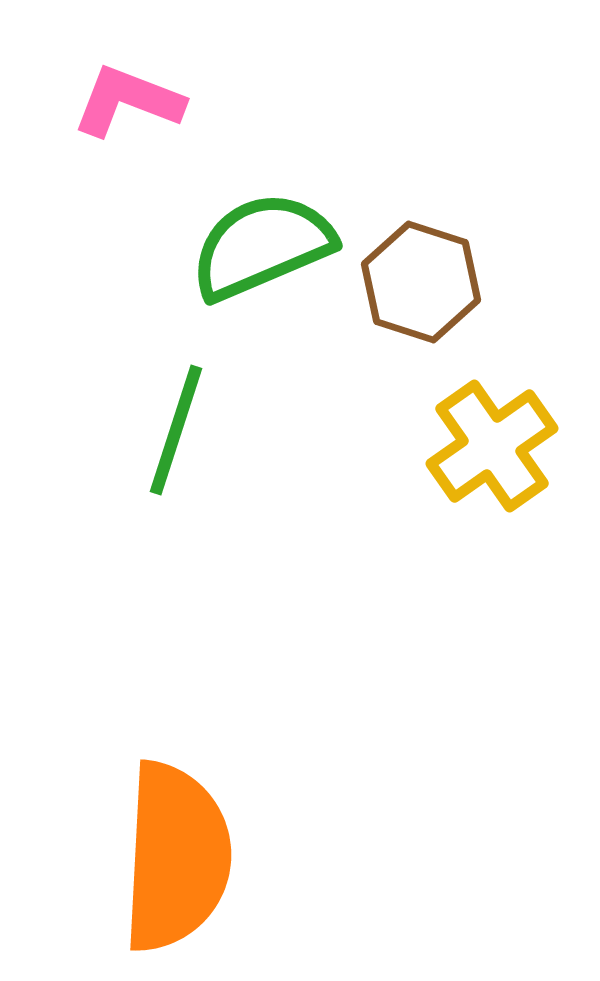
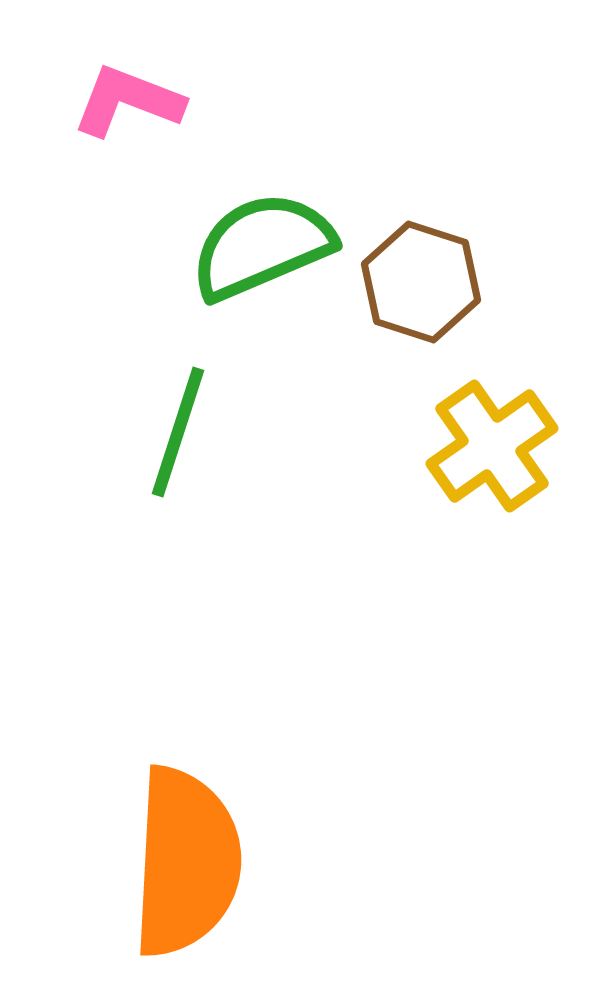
green line: moved 2 px right, 2 px down
orange semicircle: moved 10 px right, 5 px down
